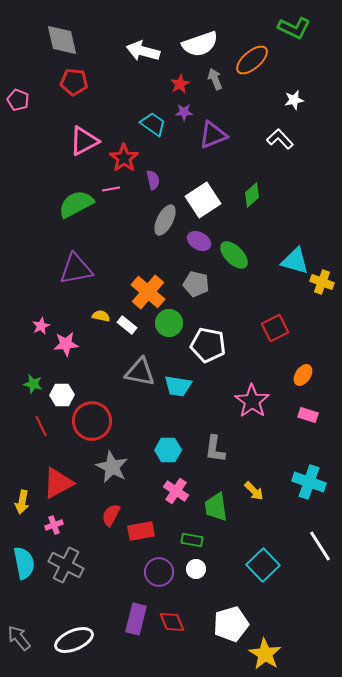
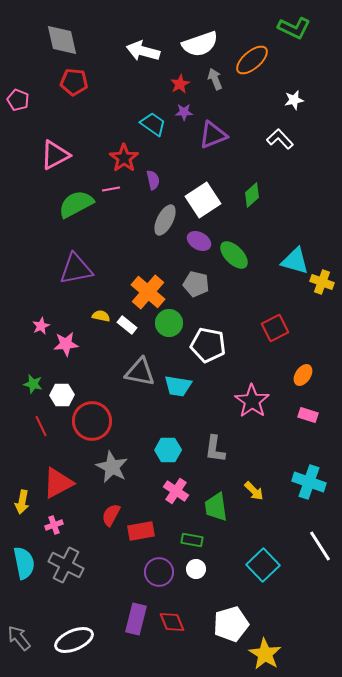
pink triangle at (84, 141): moved 29 px left, 14 px down
